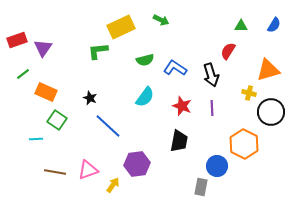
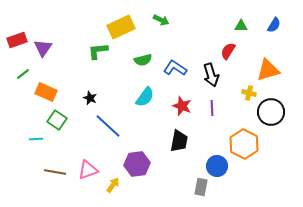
green semicircle: moved 2 px left
